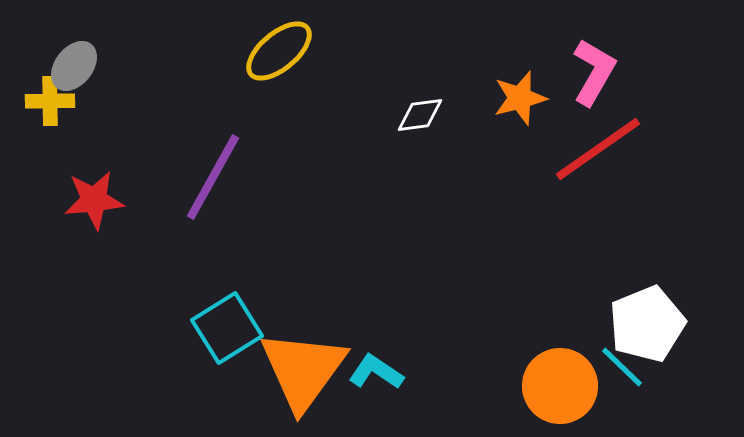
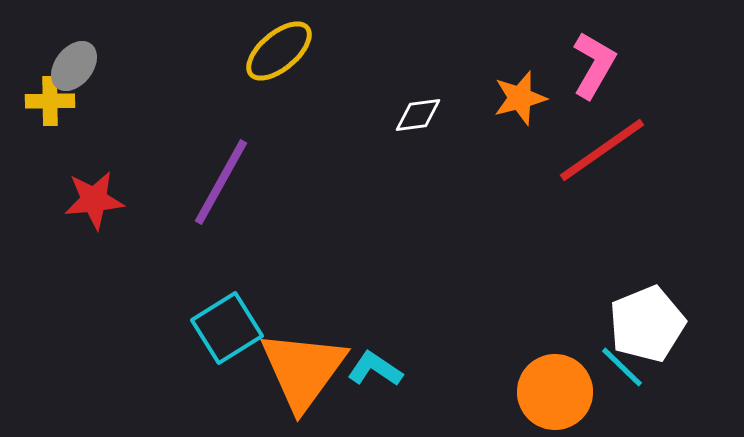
pink L-shape: moved 7 px up
white diamond: moved 2 px left
red line: moved 4 px right, 1 px down
purple line: moved 8 px right, 5 px down
cyan L-shape: moved 1 px left, 3 px up
orange circle: moved 5 px left, 6 px down
